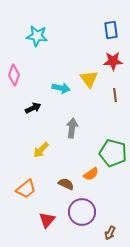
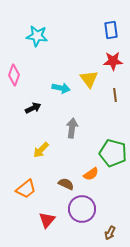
purple circle: moved 3 px up
